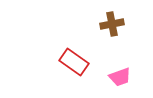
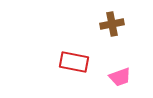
red rectangle: rotated 24 degrees counterclockwise
